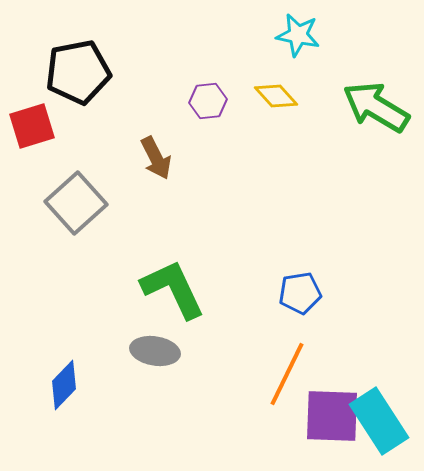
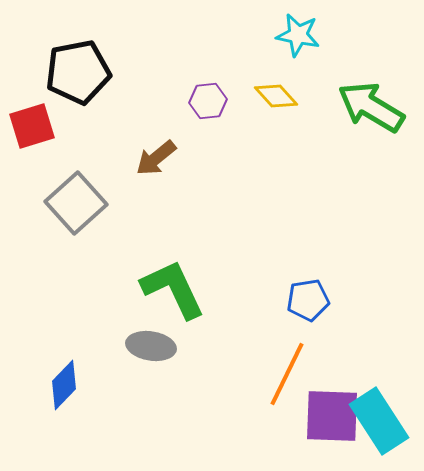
green arrow: moved 5 px left
brown arrow: rotated 78 degrees clockwise
blue pentagon: moved 8 px right, 7 px down
gray ellipse: moved 4 px left, 5 px up
